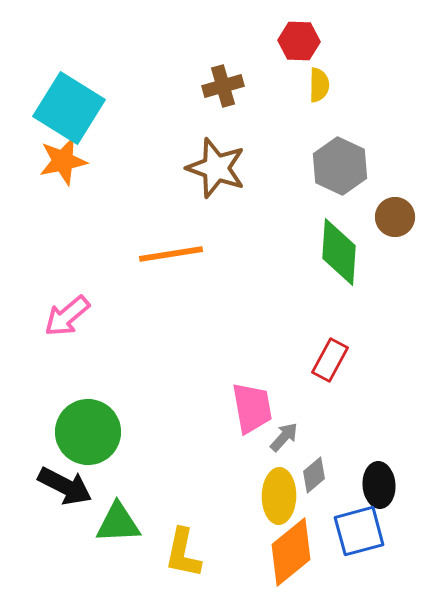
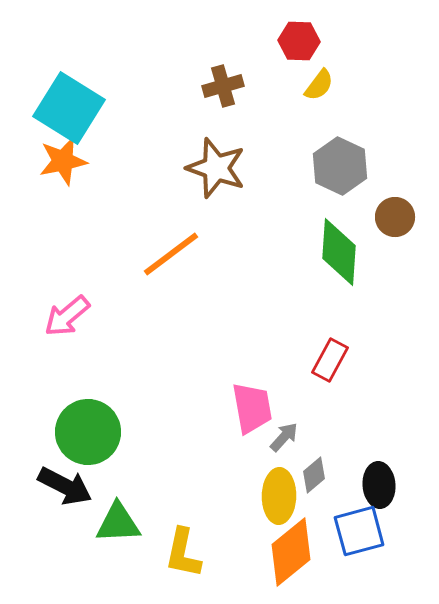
yellow semicircle: rotated 36 degrees clockwise
orange line: rotated 28 degrees counterclockwise
